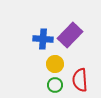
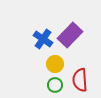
blue cross: rotated 30 degrees clockwise
